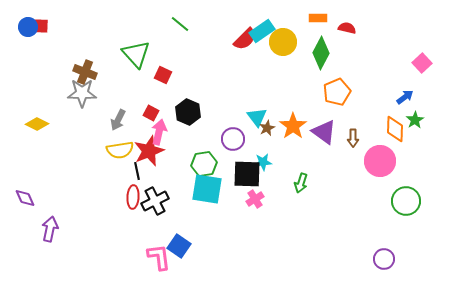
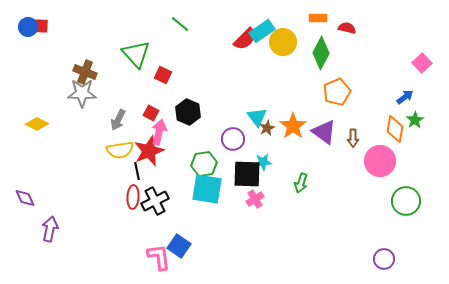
orange diamond at (395, 129): rotated 8 degrees clockwise
